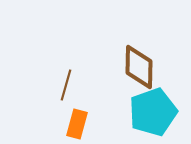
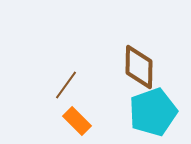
brown line: rotated 20 degrees clockwise
orange rectangle: moved 3 px up; rotated 60 degrees counterclockwise
